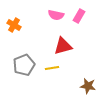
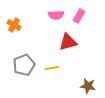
pink semicircle: rotated 14 degrees counterclockwise
red triangle: moved 5 px right, 4 px up
